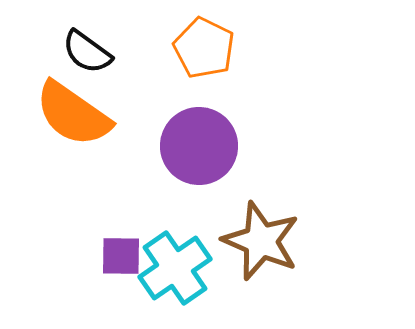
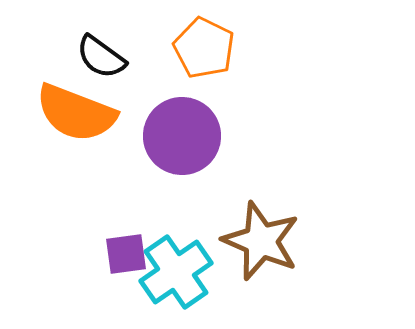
black semicircle: moved 14 px right, 5 px down
orange semicircle: moved 3 px right, 1 px up; rotated 14 degrees counterclockwise
purple circle: moved 17 px left, 10 px up
purple square: moved 5 px right, 2 px up; rotated 9 degrees counterclockwise
cyan cross: moved 1 px right, 4 px down
